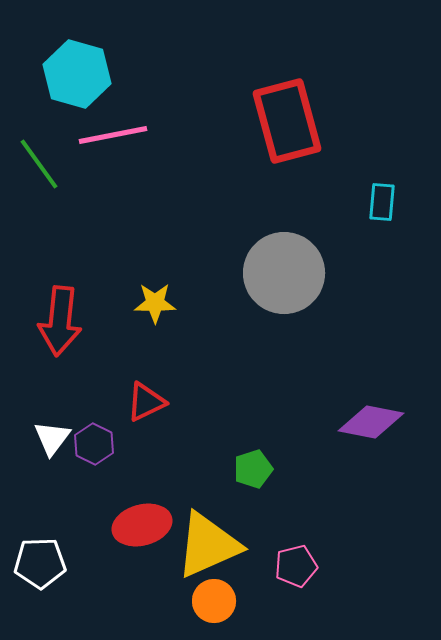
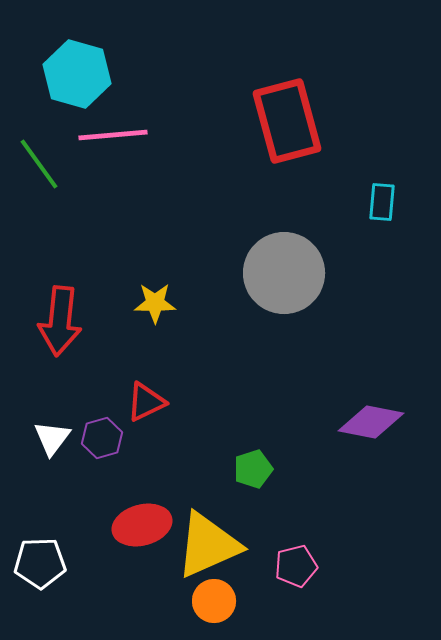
pink line: rotated 6 degrees clockwise
purple hexagon: moved 8 px right, 6 px up; rotated 18 degrees clockwise
